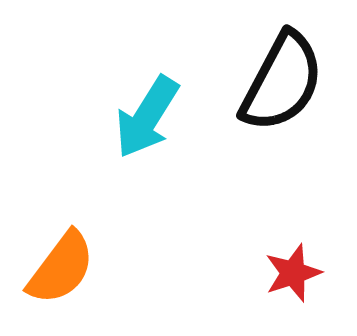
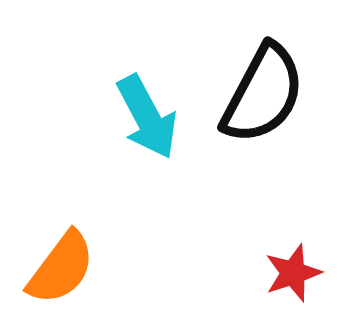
black semicircle: moved 19 px left, 12 px down
cyan arrow: rotated 60 degrees counterclockwise
